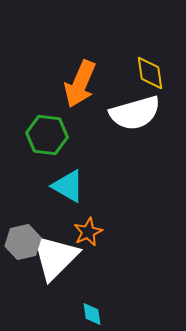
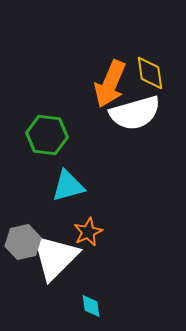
orange arrow: moved 30 px right
cyan triangle: rotated 45 degrees counterclockwise
cyan diamond: moved 1 px left, 8 px up
